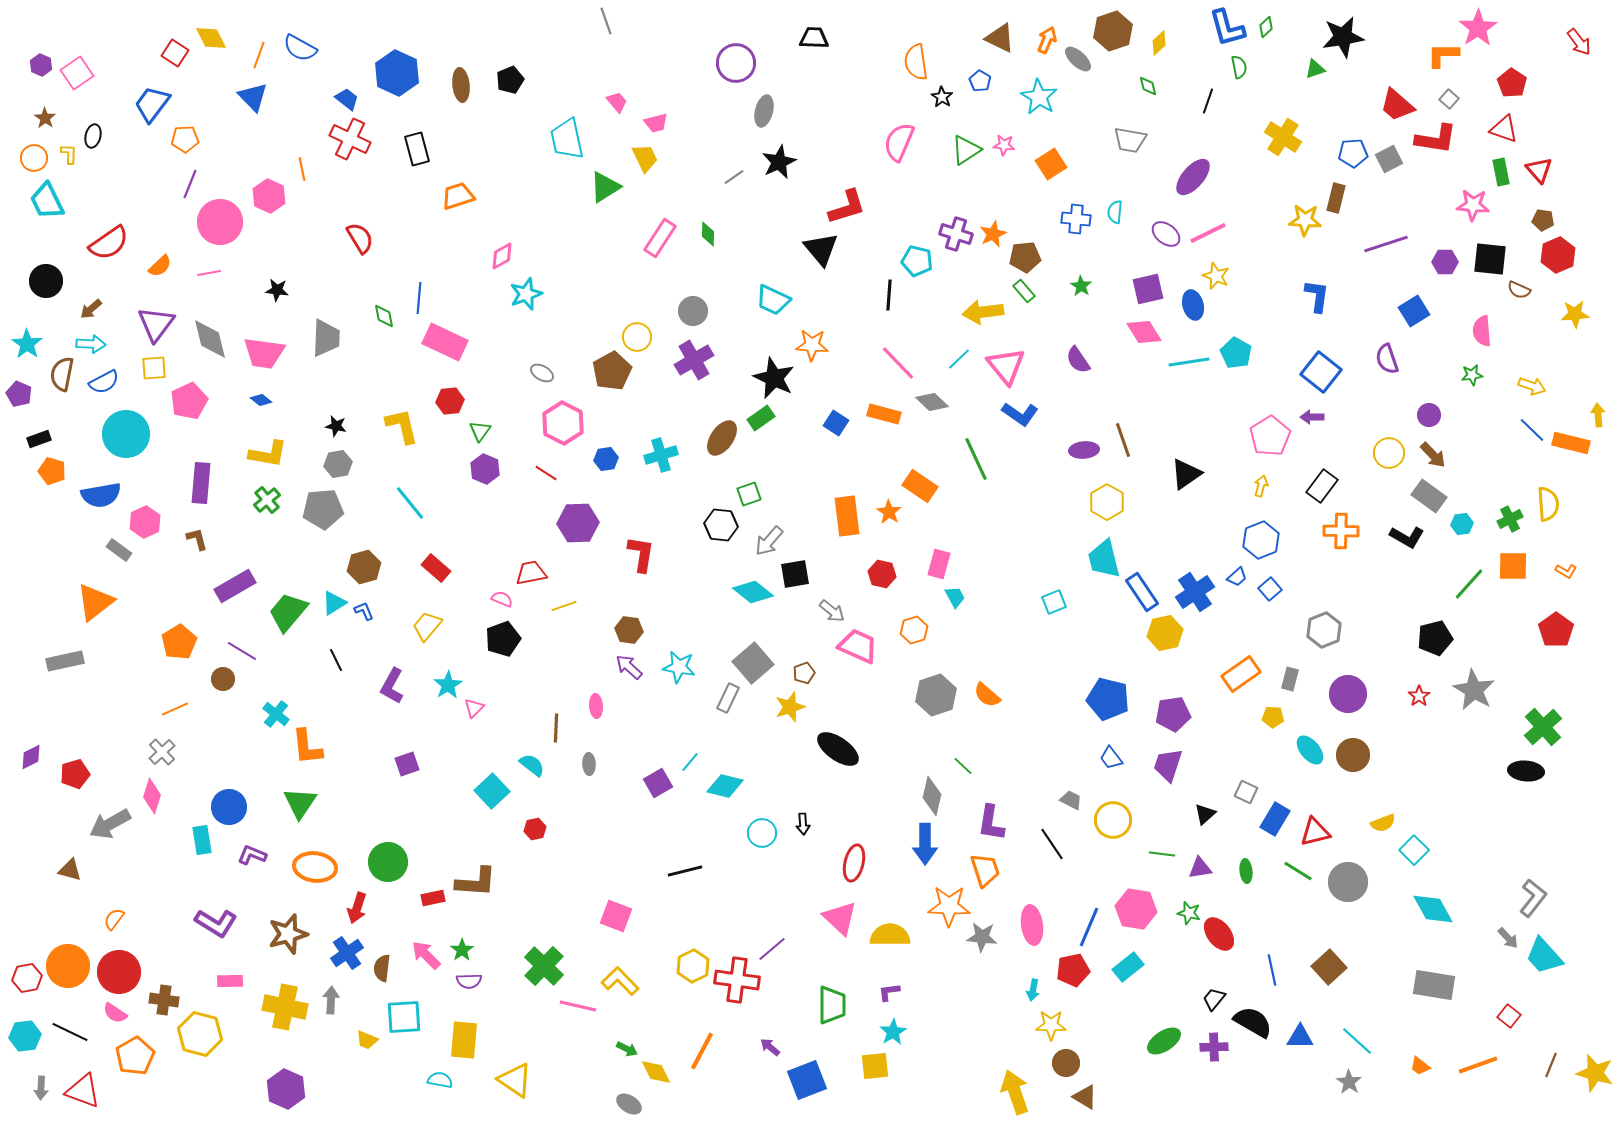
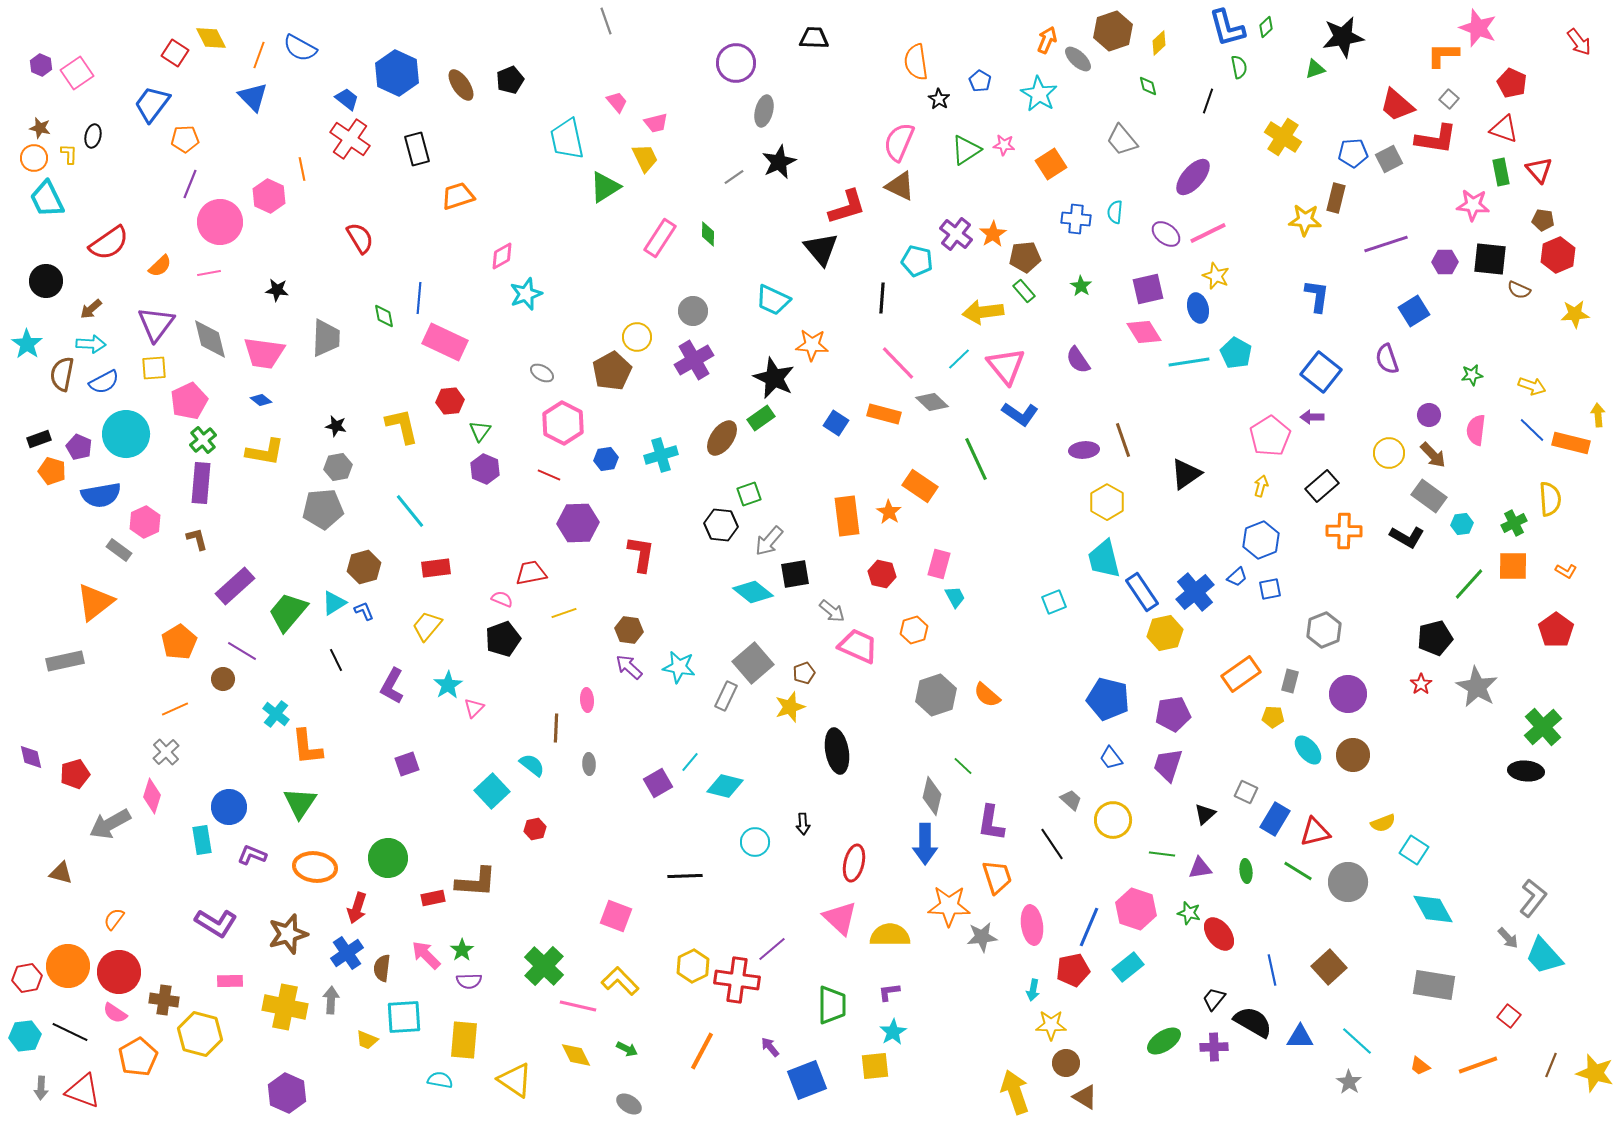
pink star at (1478, 28): rotated 18 degrees counterclockwise
brown triangle at (1000, 38): moved 100 px left, 148 px down
red pentagon at (1512, 83): rotated 8 degrees counterclockwise
brown ellipse at (461, 85): rotated 28 degrees counterclockwise
black star at (942, 97): moved 3 px left, 2 px down
cyan star at (1039, 97): moved 3 px up
brown star at (45, 118): moved 5 px left, 10 px down; rotated 20 degrees counterclockwise
red cross at (350, 139): rotated 9 degrees clockwise
gray trapezoid at (1130, 140): moved 8 px left; rotated 40 degrees clockwise
cyan trapezoid at (47, 201): moved 2 px up
purple cross at (956, 234): rotated 20 degrees clockwise
orange star at (993, 234): rotated 8 degrees counterclockwise
black line at (889, 295): moved 7 px left, 3 px down
blue ellipse at (1193, 305): moved 5 px right, 3 px down
pink semicircle at (1482, 331): moved 6 px left, 99 px down; rotated 12 degrees clockwise
purple pentagon at (19, 394): moved 60 px right, 53 px down
yellow L-shape at (268, 454): moved 3 px left, 2 px up
gray hexagon at (338, 464): moved 3 px down
red line at (546, 473): moved 3 px right, 2 px down; rotated 10 degrees counterclockwise
black rectangle at (1322, 486): rotated 12 degrees clockwise
green cross at (267, 500): moved 64 px left, 60 px up
cyan line at (410, 503): moved 8 px down
yellow semicircle at (1548, 504): moved 2 px right, 5 px up
green cross at (1510, 519): moved 4 px right, 4 px down
orange cross at (1341, 531): moved 3 px right
red rectangle at (436, 568): rotated 48 degrees counterclockwise
purple rectangle at (235, 586): rotated 12 degrees counterclockwise
blue square at (1270, 589): rotated 30 degrees clockwise
blue cross at (1195, 592): rotated 6 degrees counterclockwise
yellow line at (564, 606): moved 7 px down
gray rectangle at (1290, 679): moved 2 px down
gray star at (1474, 690): moved 3 px right, 3 px up
red star at (1419, 696): moved 2 px right, 12 px up
gray rectangle at (728, 698): moved 2 px left, 2 px up
pink ellipse at (596, 706): moved 9 px left, 6 px up
black ellipse at (838, 749): moved 1 px left, 2 px down; rotated 45 degrees clockwise
cyan ellipse at (1310, 750): moved 2 px left
gray cross at (162, 752): moved 4 px right
purple diamond at (31, 757): rotated 76 degrees counterclockwise
gray trapezoid at (1071, 800): rotated 15 degrees clockwise
cyan circle at (762, 833): moved 7 px left, 9 px down
cyan square at (1414, 850): rotated 12 degrees counterclockwise
green circle at (388, 862): moved 4 px up
brown triangle at (70, 870): moved 9 px left, 3 px down
orange trapezoid at (985, 870): moved 12 px right, 7 px down
black line at (685, 871): moved 5 px down; rotated 12 degrees clockwise
pink hexagon at (1136, 909): rotated 9 degrees clockwise
gray star at (982, 937): rotated 12 degrees counterclockwise
purple arrow at (770, 1047): rotated 10 degrees clockwise
orange pentagon at (135, 1056): moved 3 px right, 1 px down
yellow diamond at (656, 1072): moved 80 px left, 17 px up
purple hexagon at (286, 1089): moved 1 px right, 4 px down
